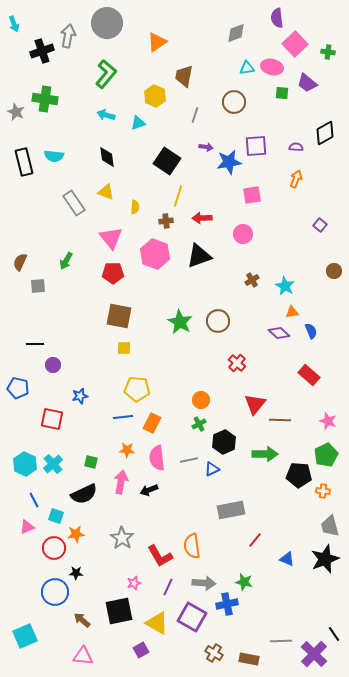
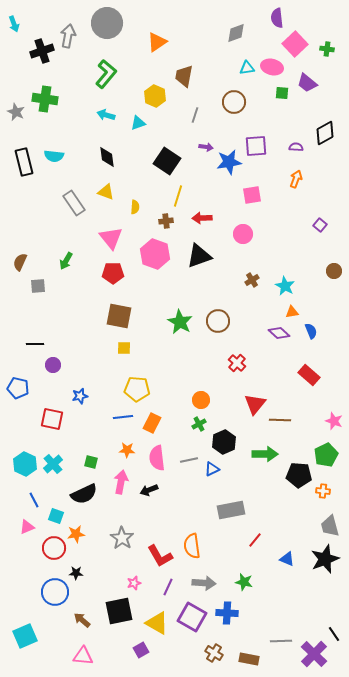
green cross at (328, 52): moved 1 px left, 3 px up
pink star at (328, 421): moved 6 px right
blue cross at (227, 604): moved 9 px down; rotated 15 degrees clockwise
